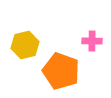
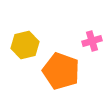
pink cross: rotated 18 degrees counterclockwise
